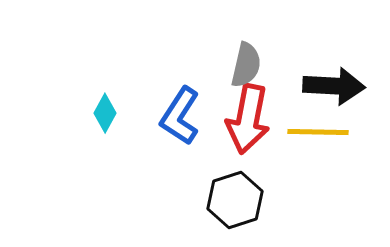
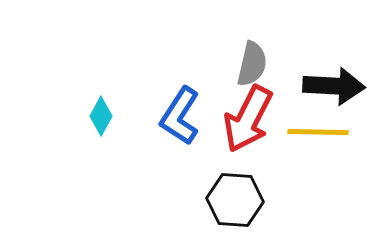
gray semicircle: moved 6 px right, 1 px up
cyan diamond: moved 4 px left, 3 px down
red arrow: rotated 16 degrees clockwise
black hexagon: rotated 22 degrees clockwise
